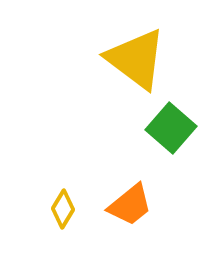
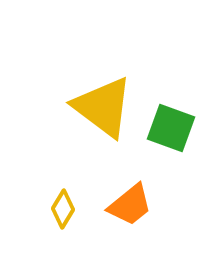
yellow triangle: moved 33 px left, 48 px down
green square: rotated 21 degrees counterclockwise
